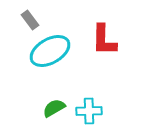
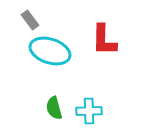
cyan ellipse: rotated 48 degrees clockwise
green semicircle: rotated 75 degrees counterclockwise
